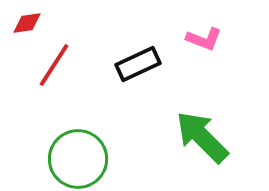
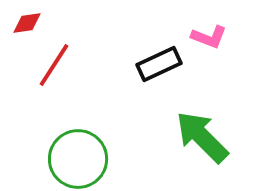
pink L-shape: moved 5 px right, 2 px up
black rectangle: moved 21 px right
